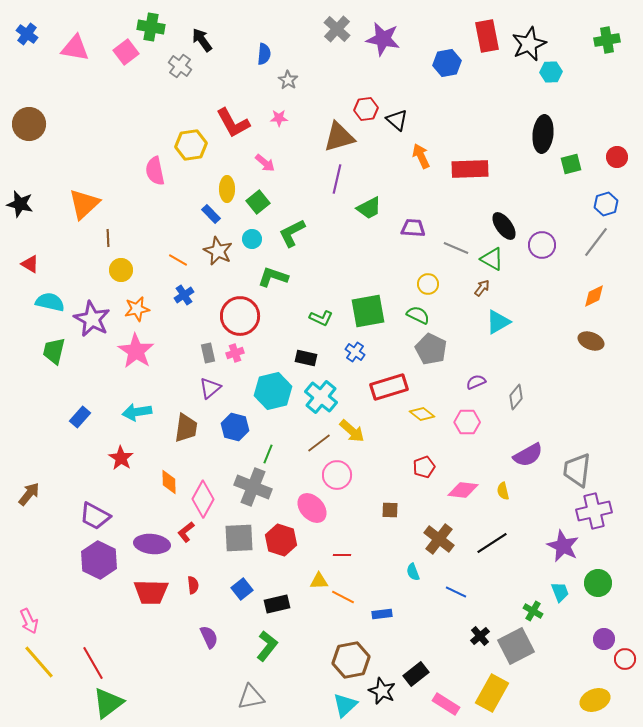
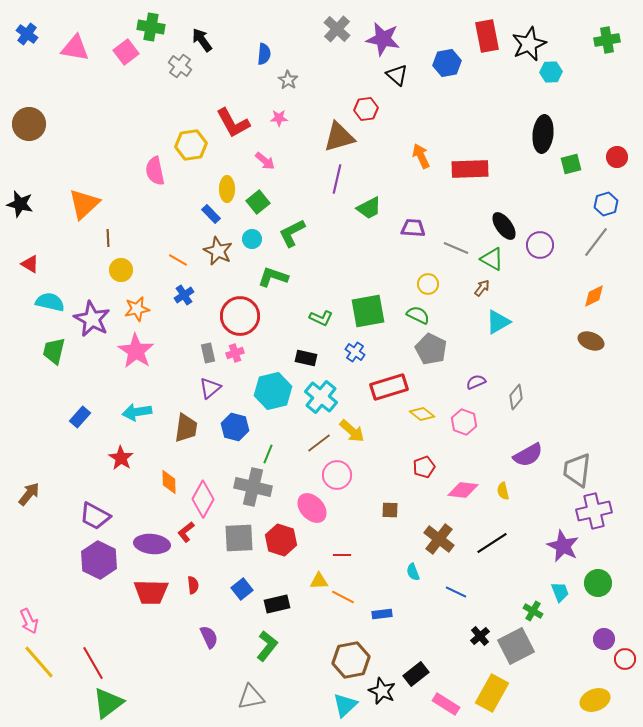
black triangle at (397, 120): moved 45 px up
pink arrow at (265, 163): moved 2 px up
purple circle at (542, 245): moved 2 px left
pink hexagon at (467, 422): moved 3 px left; rotated 20 degrees clockwise
gray cross at (253, 487): rotated 9 degrees counterclockwise
